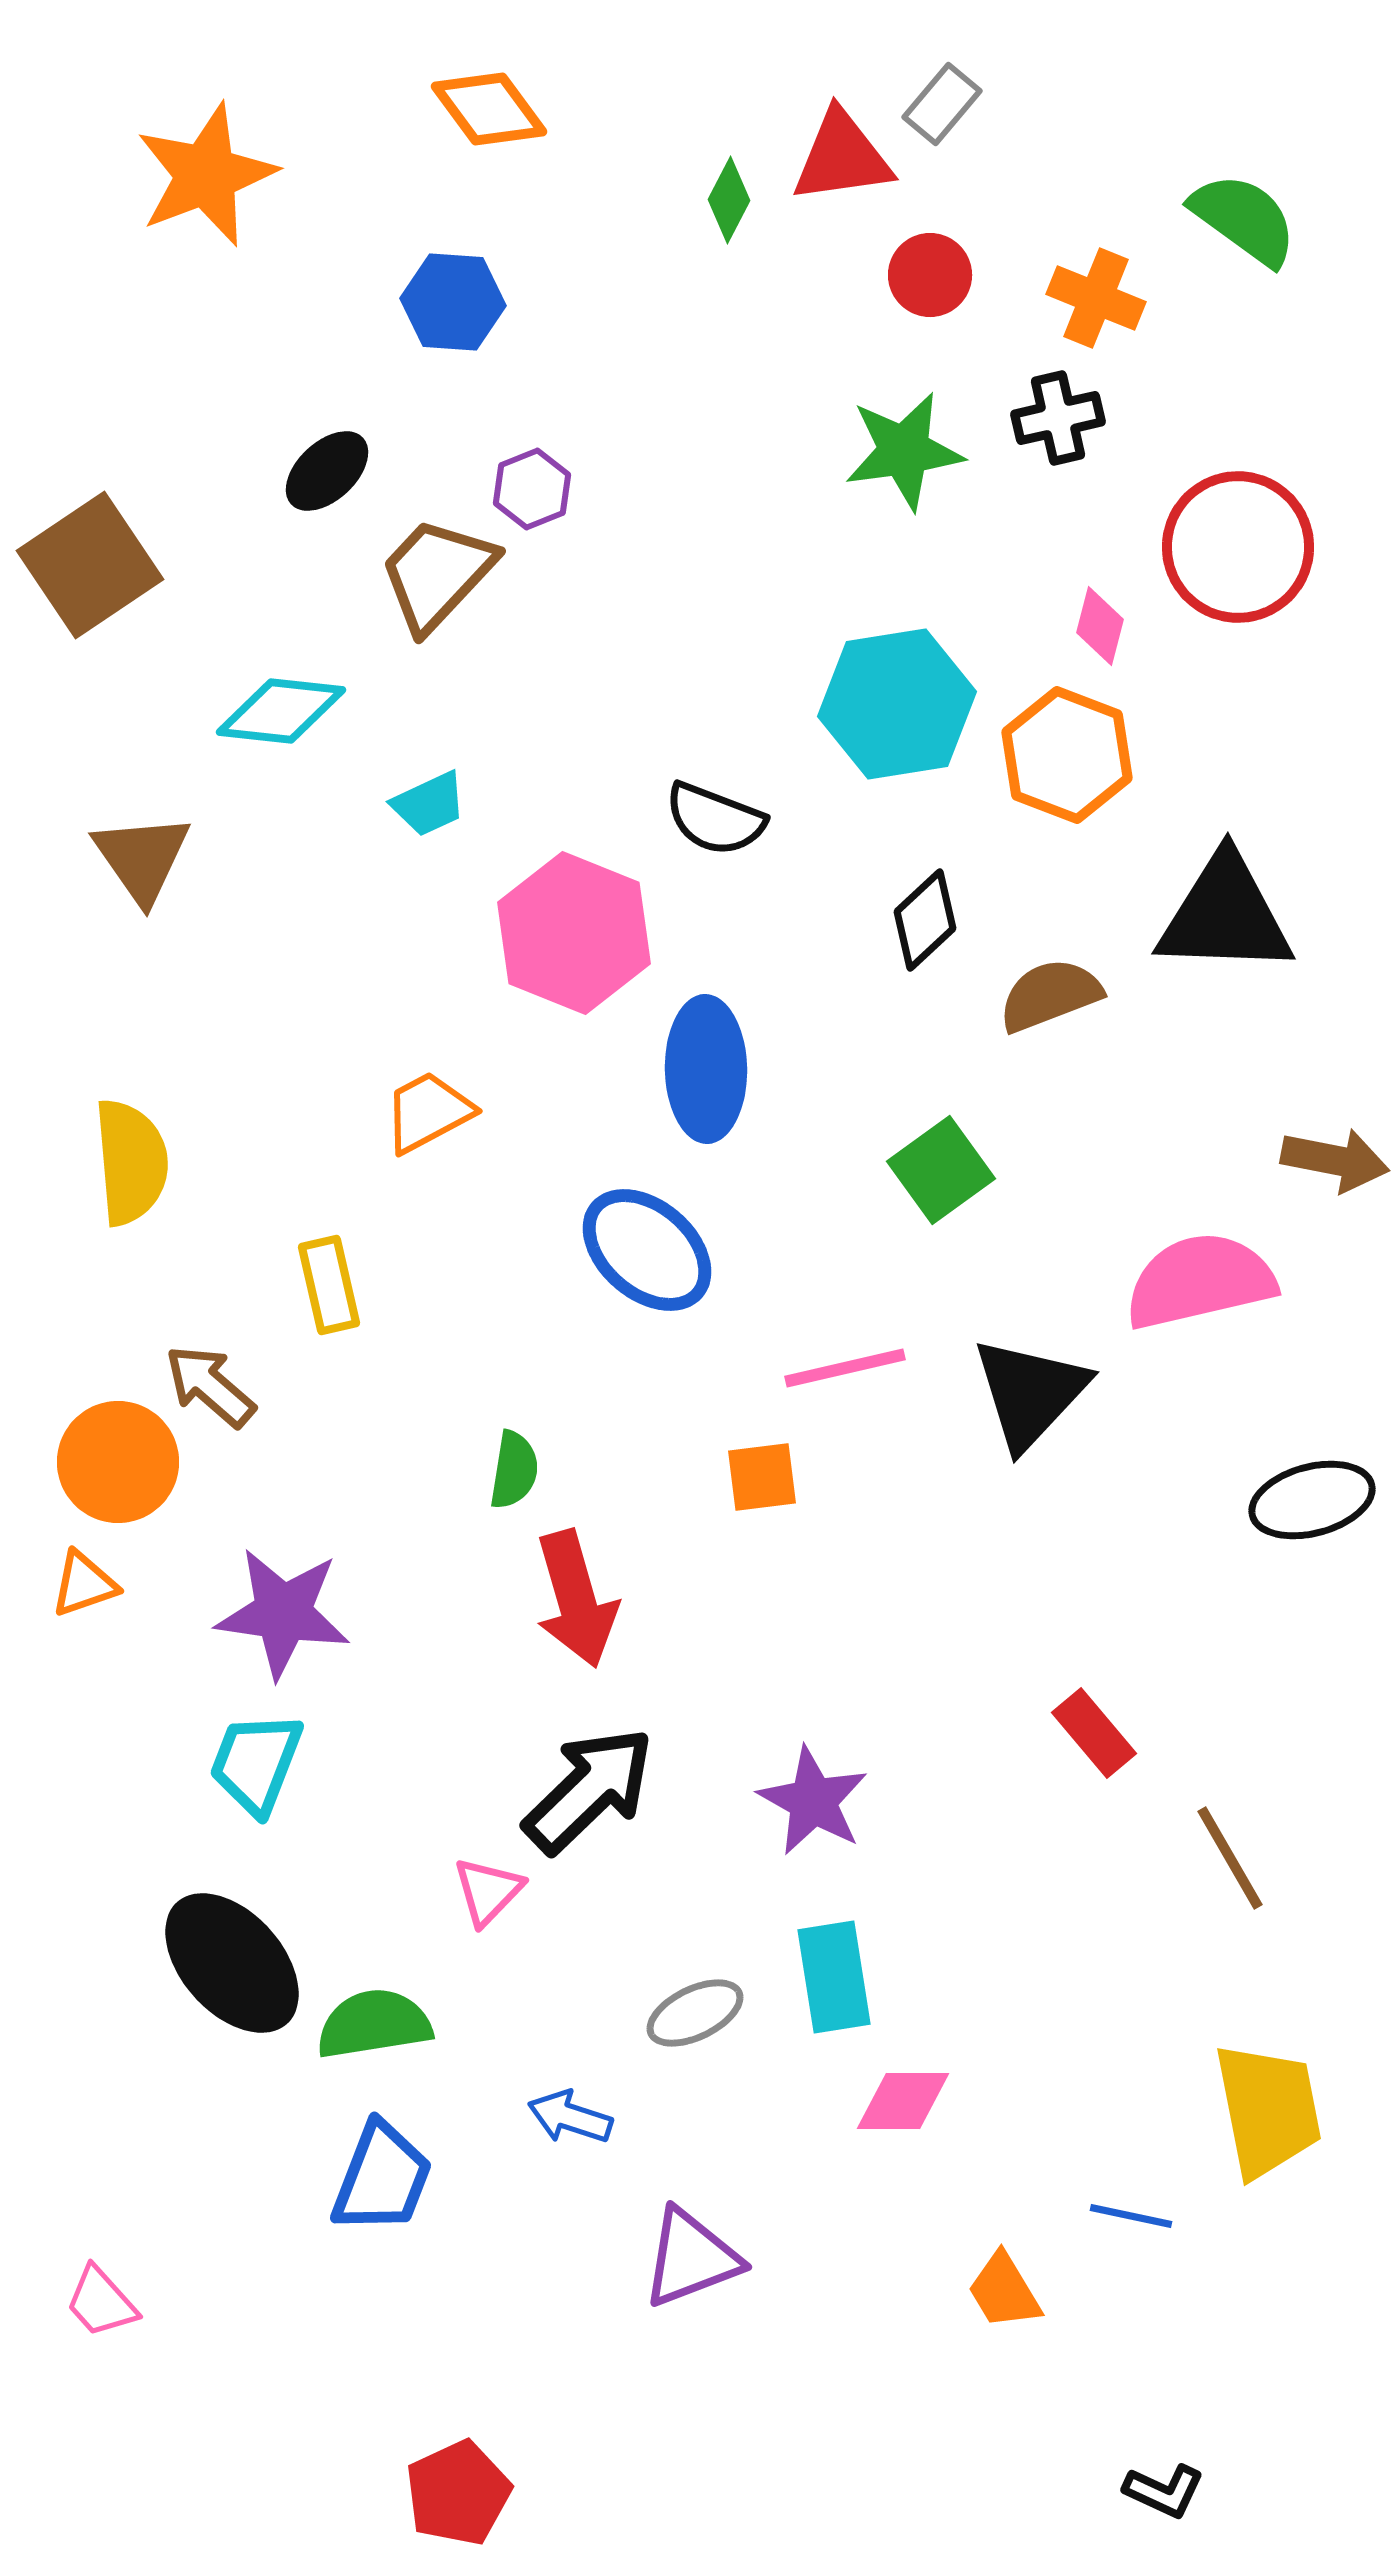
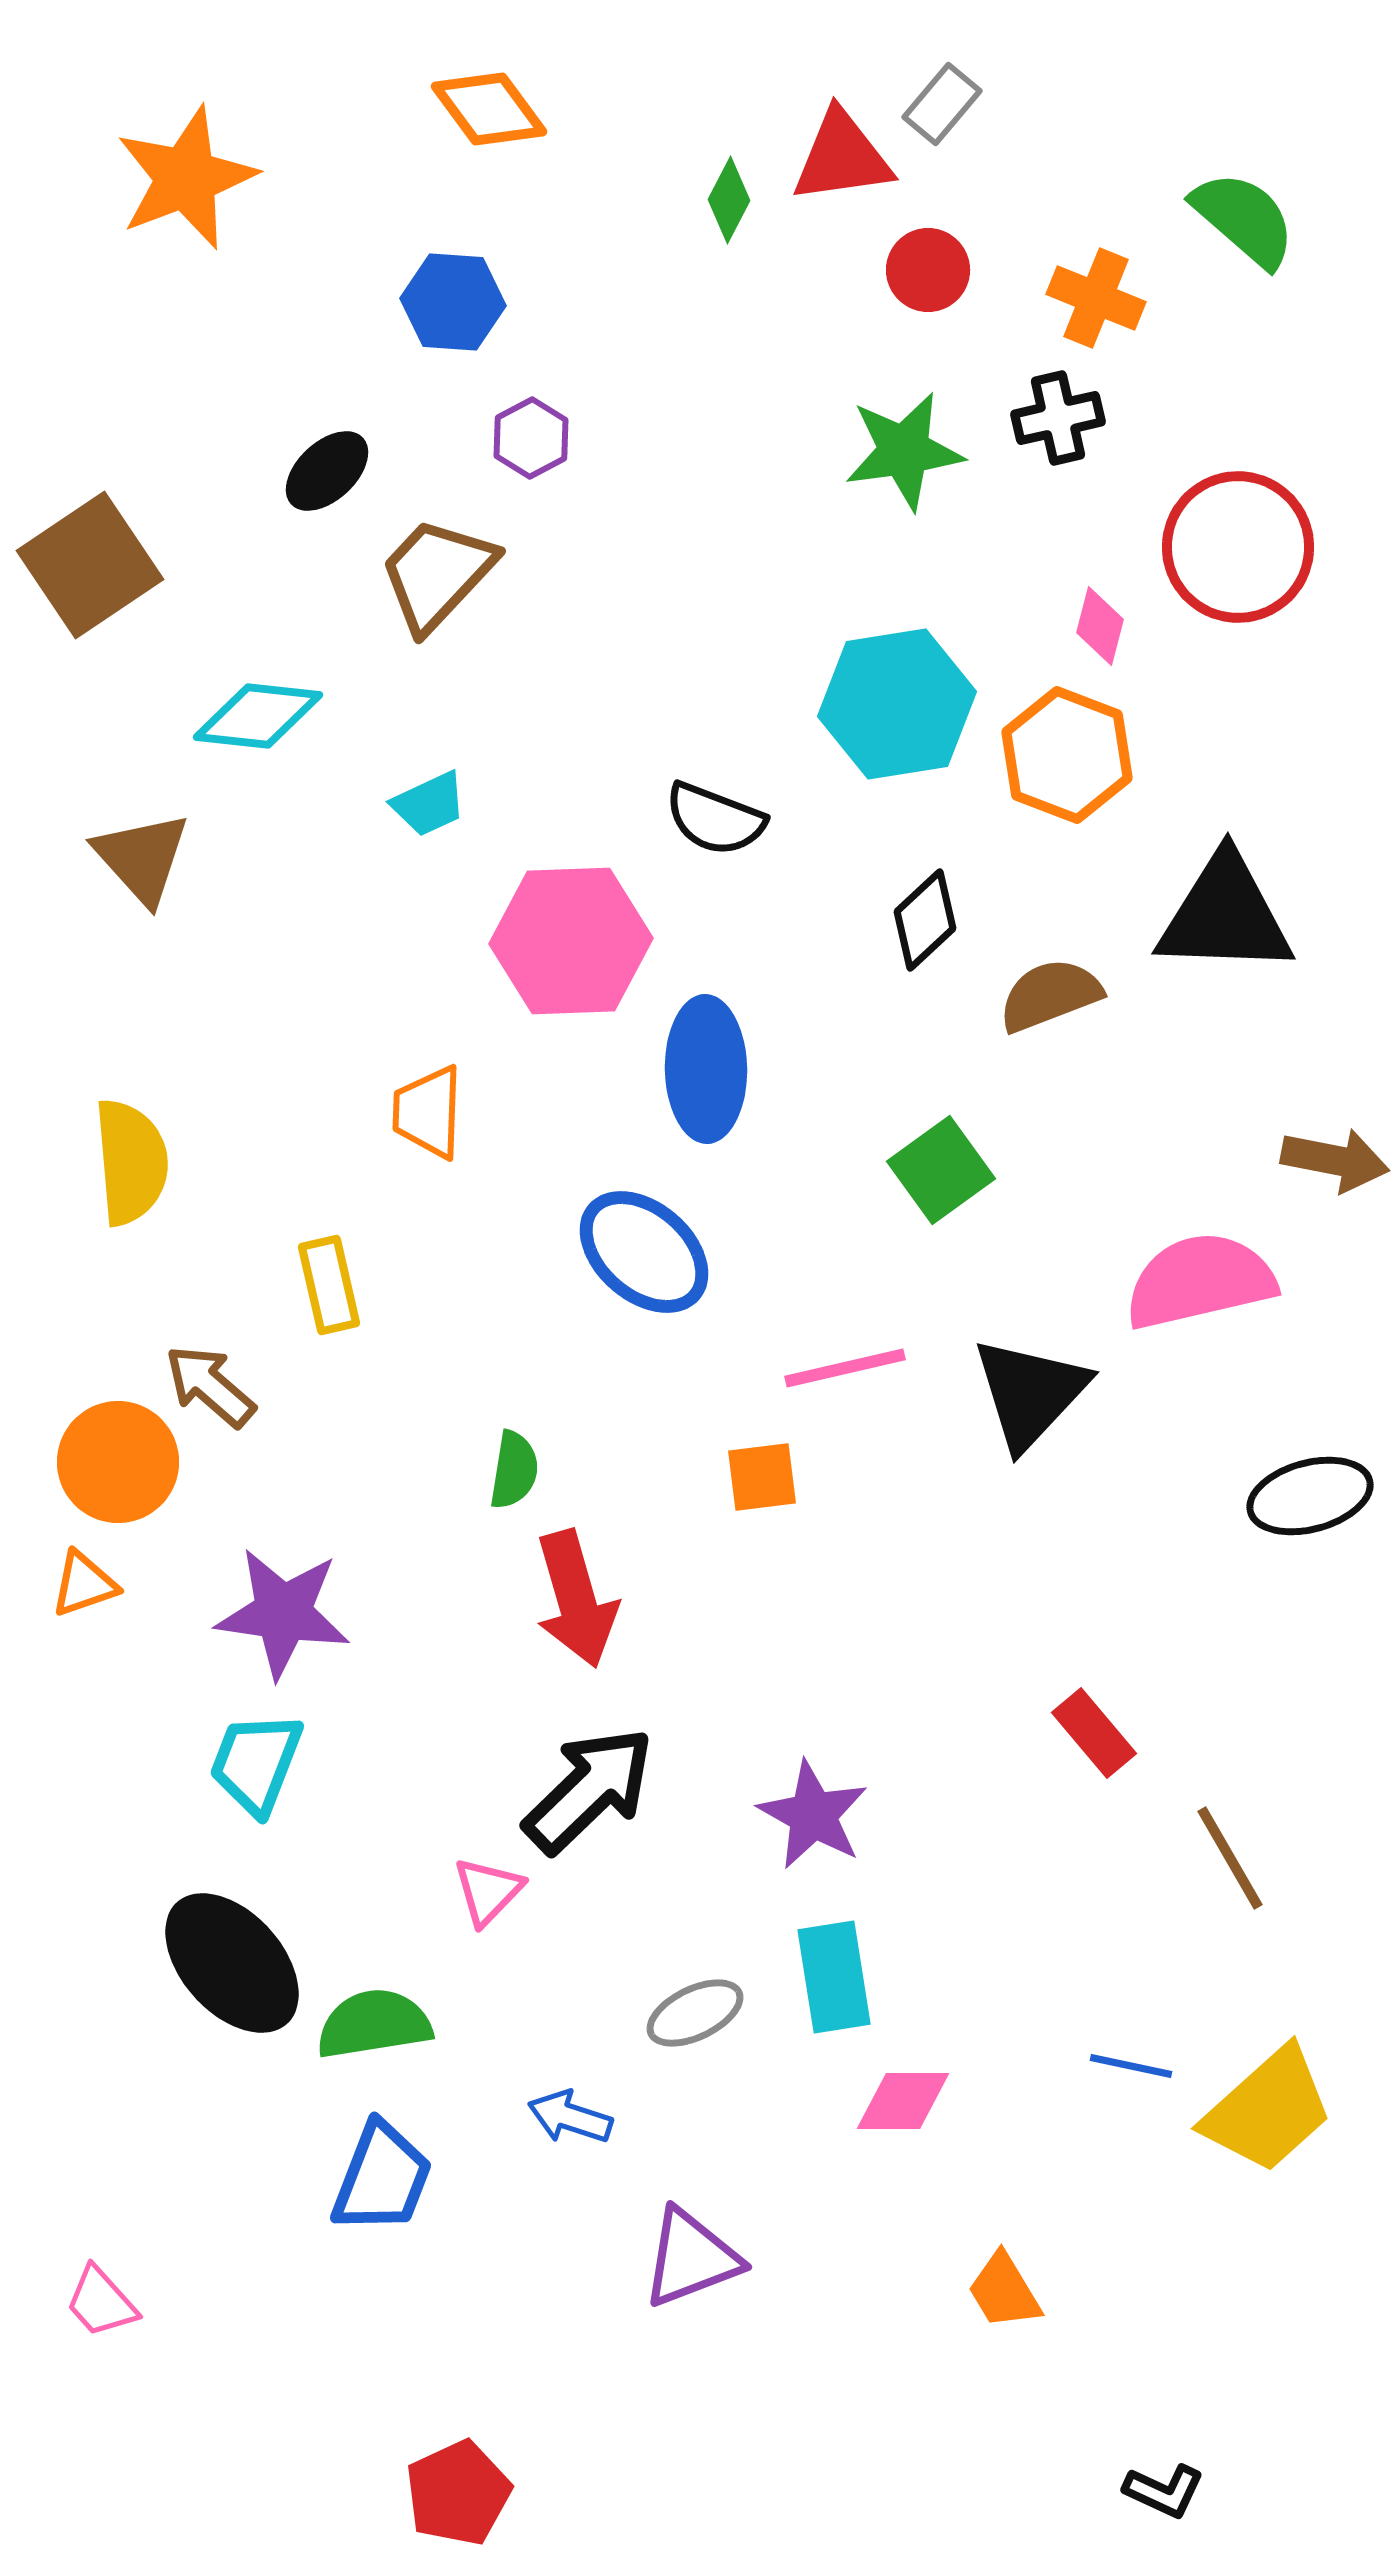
orange star at (206, 175): moved 20 px left, 3 px down
green semicircle at (1244, 219): rotated 5 degrees clockwise
red circle at (930, 275): moved 2 px left, 5 px up
purple hexagon at (532, 489): moved 1 px left, 51 px up; rotated 6 degrees counterclockwise
cyan diamond at (281, 711): moved 23 px left, 5 px down
brown triangle at (142, 858): rotated 7 degrees counterclockwise
pink hexagon at (574, 933): moved 3 px left, 8 px down; rotated 24 degrees counterclockwise
orange trapezoid at (428, 1112): rotated 60 degrees counterclockwise
blue ellipse at (647, 1250): moved 3 px left, 2 px down
black ellipse at (1312, 1500): moved 2 px left, 4 px up
purple star at (813, 1801): moved 14 px down
yellow trapezoid at (1268, 2110): rotated 59 degrees clockwise
blue line at (1131, 2216): moved 150 px up
